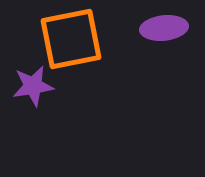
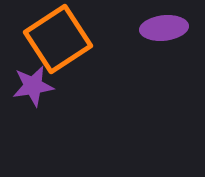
orange square: moved 13 px left; rotated 22 degrees counterclockwise
